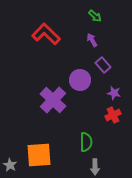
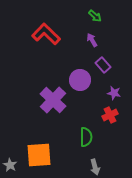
red cross: moved 3 px left
green semicircle: moved 5 px up
gray arrow: rotated 14 degrees counterclockwise
